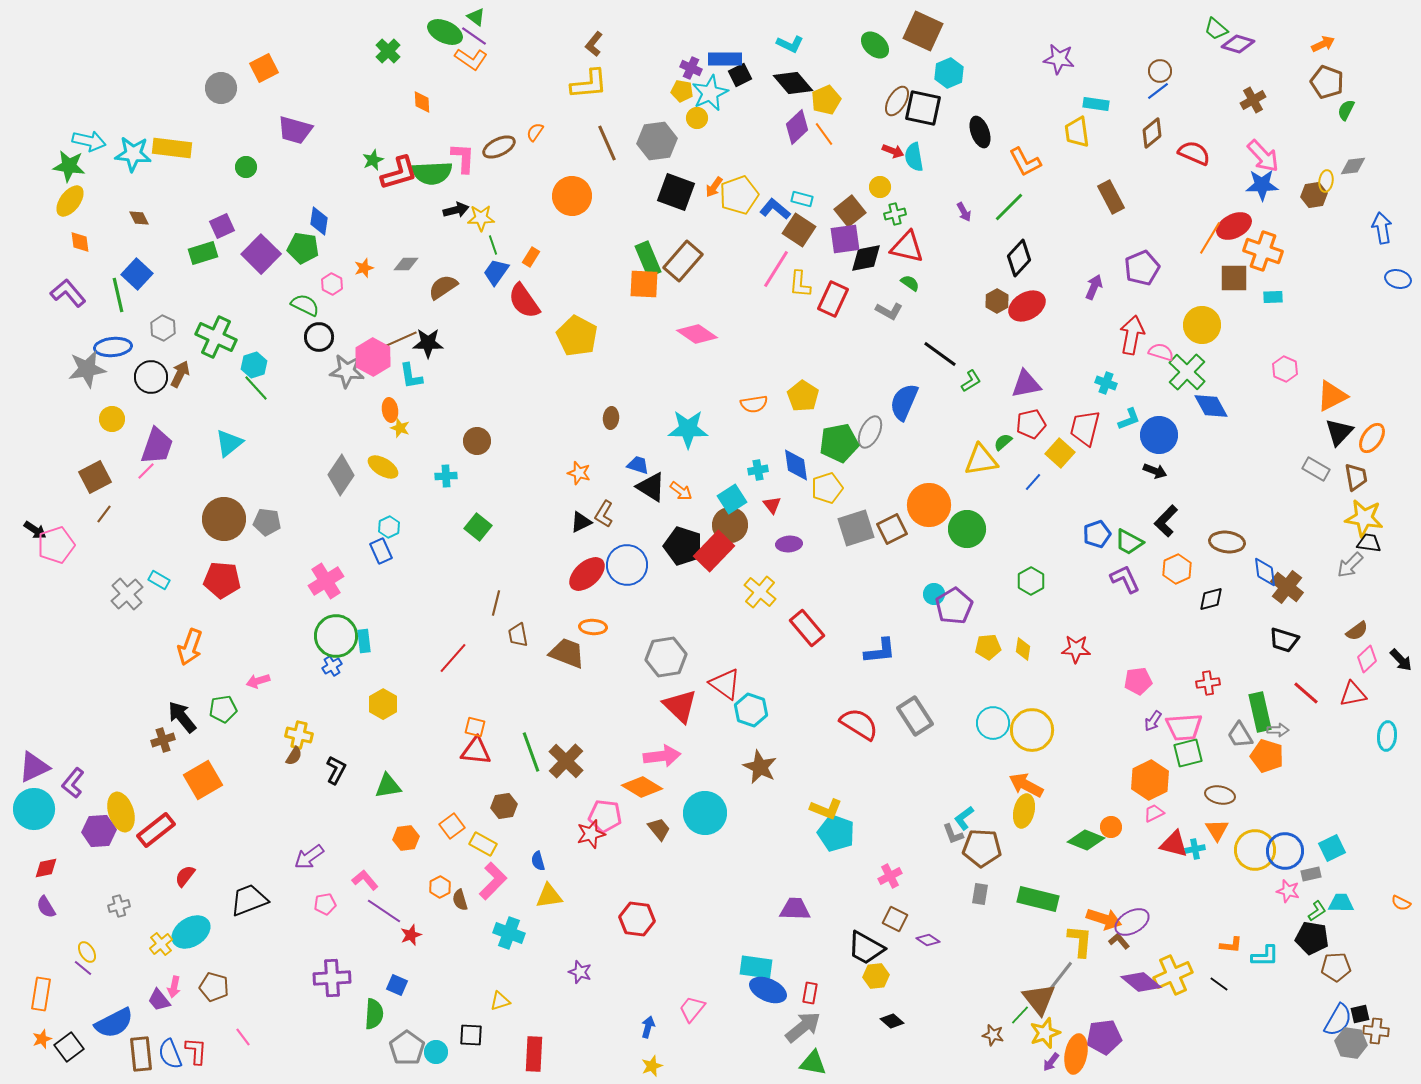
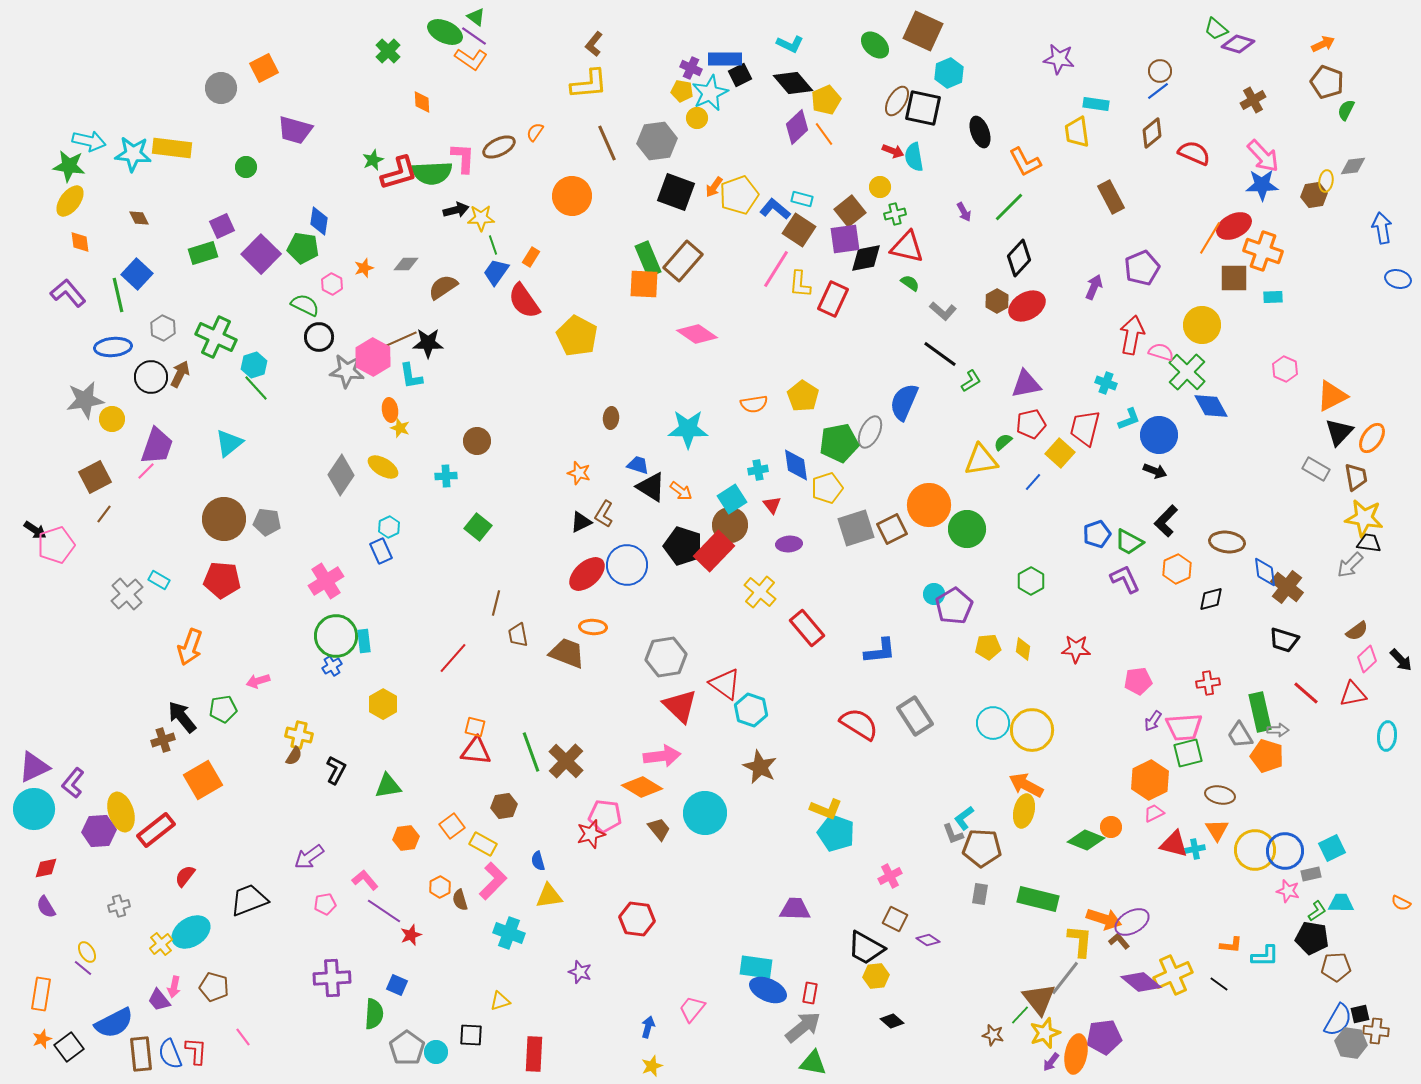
gray L-shape at (889, 311): moved 54 px right; rotated 12 degrees clockwise
gray star at (87, 369): moved 2 px left, 31 px down
gray line at (1059, 978): moved 6 px right
